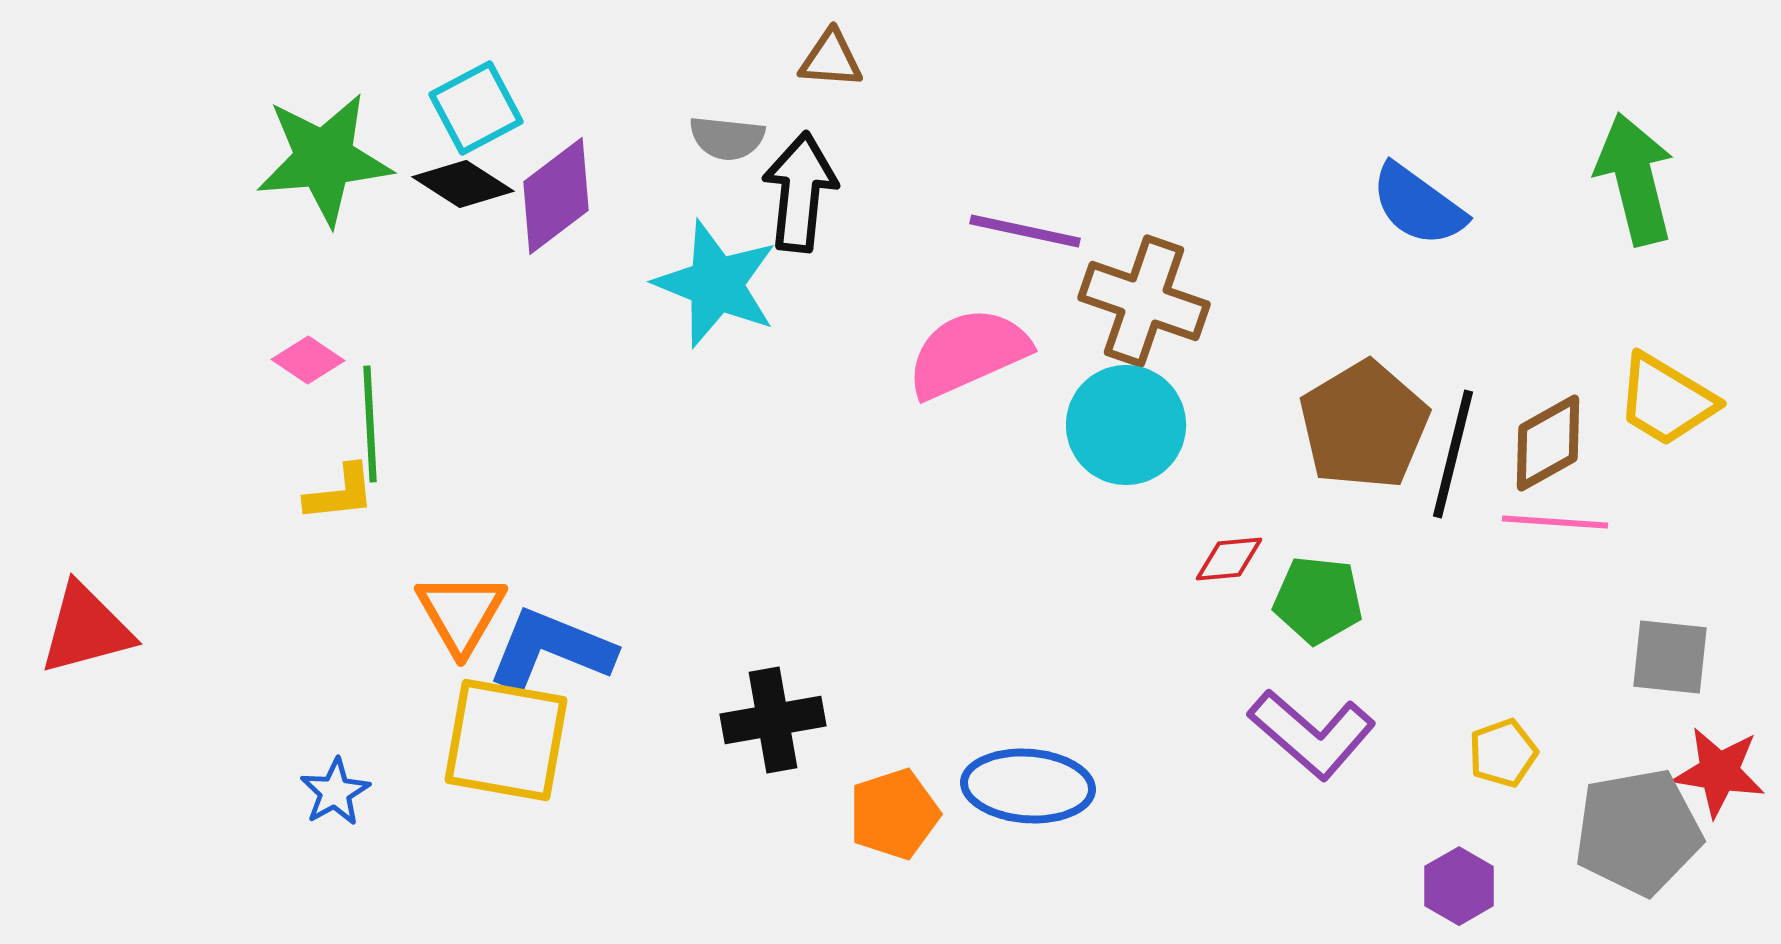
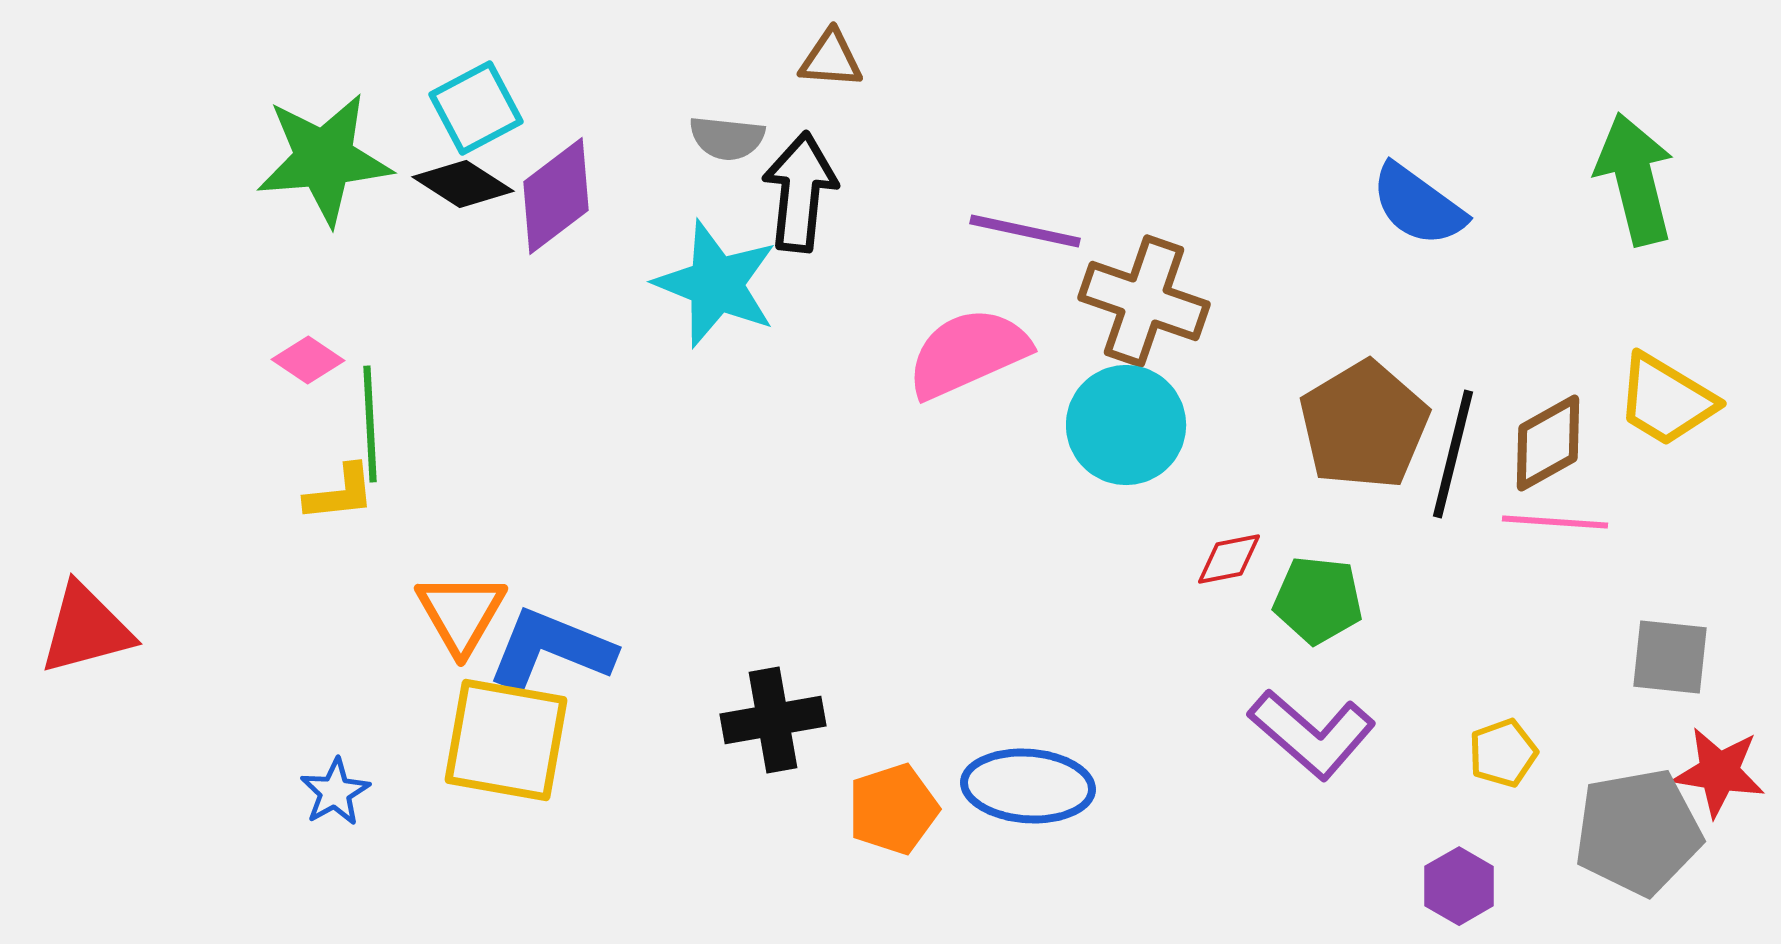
red diamond: rotated 6 degrees counterclockwise
orange pentagon: moved 1 px left, 5 px up
